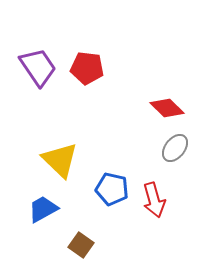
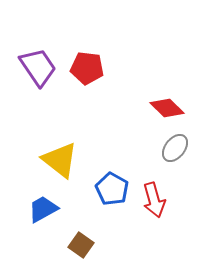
yellow triangle: rotated 6 degrees counterclockwise
blue pentagon: rotated 16 degrees clockwise
